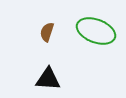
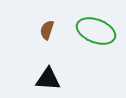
brown semicircle: moved 2 px up
